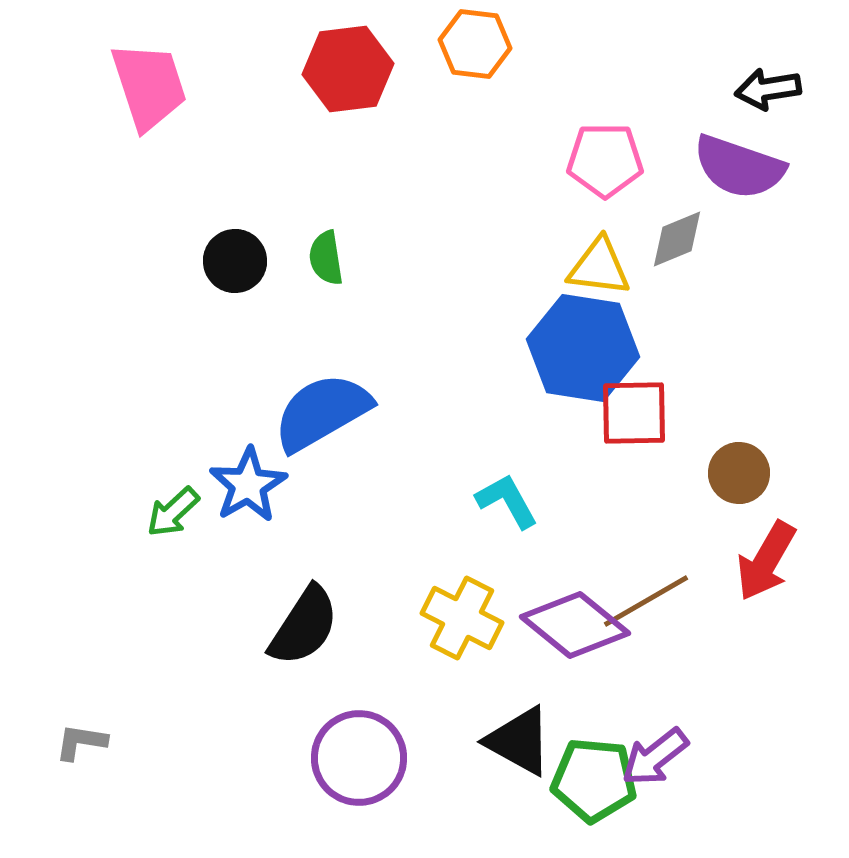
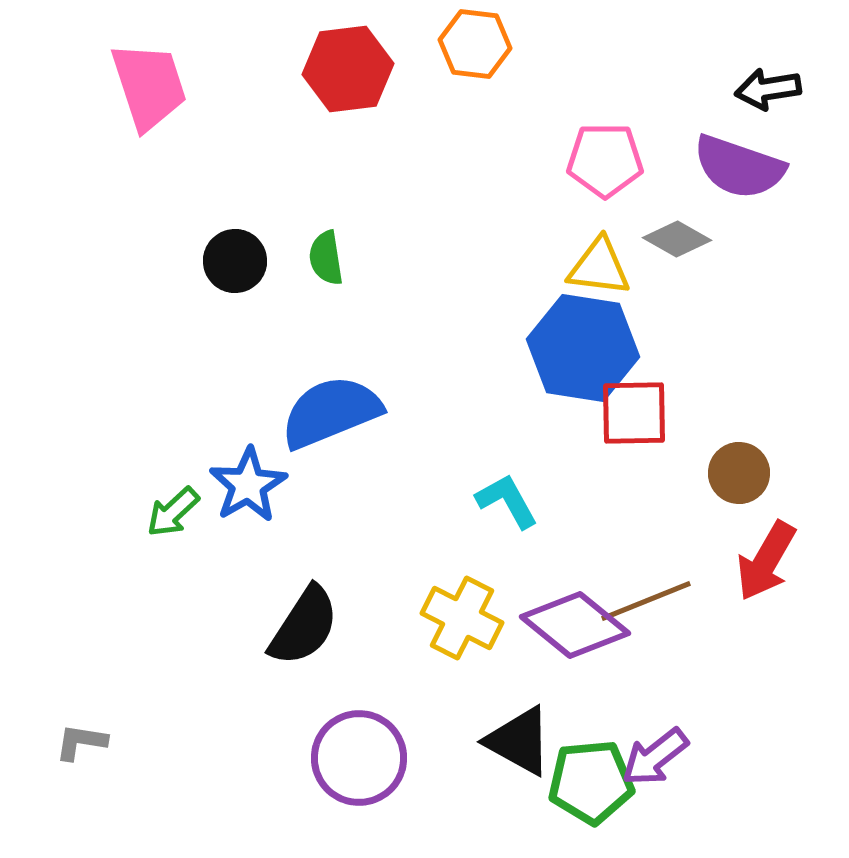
gray diamond: rotated 52 degrees clockwise
blue semicircle: moved 9 px right; rotated 8 degrees clockwise
brown line: rotated 8 degrees clockwise
green pentagon: moved 3 px left, 2 px down; rotated 10 degrees counterclockwise
